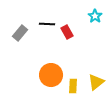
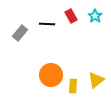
red rectangle: moved 4 px right, 16 px up
yellow triangle: moved 2 px up
